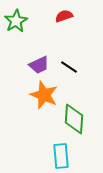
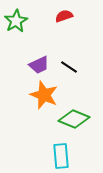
green diamond: rotated 72 degrees counterclockwise
